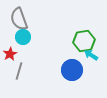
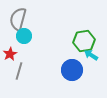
gray semicircle: moved 1 px left; rotated 35 degrees clockwise
cyan circle: moved 1 px right, 1 px up
